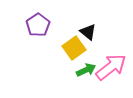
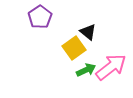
purple pentagon: moved 2 px right, 8 px up
